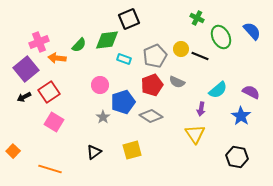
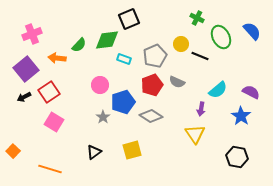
pink cross: moved 7 px left, 8 px up
yellow circle: moved 5 px up
